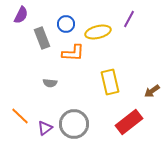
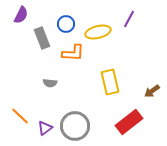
gray circle: moved 1 px right, 2 px down
